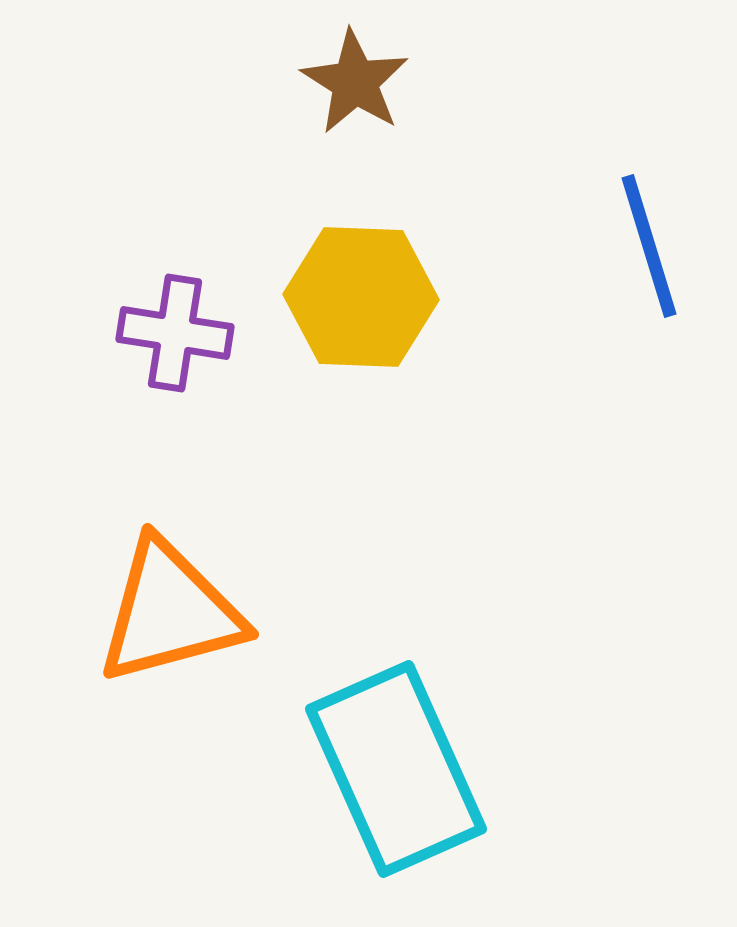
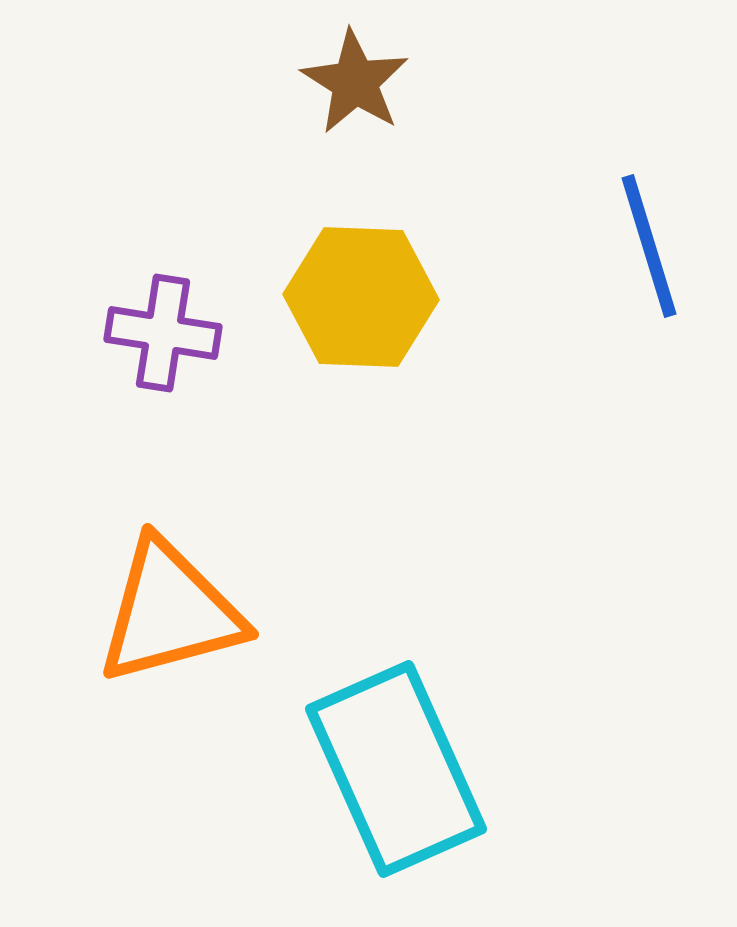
purple cross: moved 12 px left
